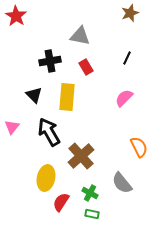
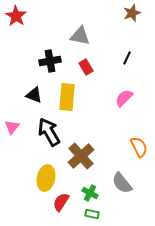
brown star: moved 2 px right
black triangle: rotated 24 degrees counterclockwise
